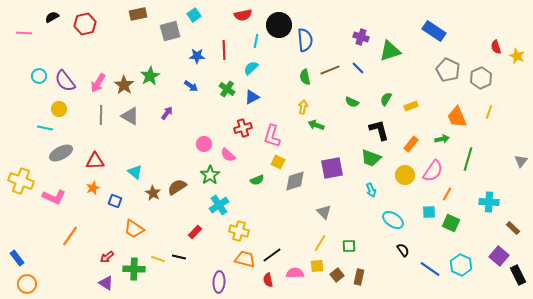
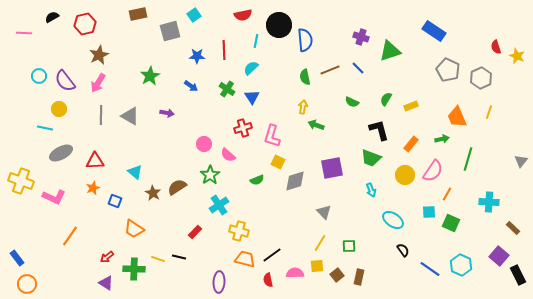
brown star at (124, 85): moved 25 px left, 30 px up; rotated 12 degrees clockwise
blue triangle at (252, 97): rotated 35 degrees counterclockwise
purple arrow at (167, 113): rotated 64 degrees clockwise
